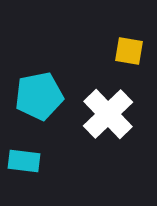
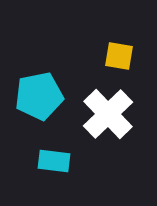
yellow square: moved 10 px left, 5 px down
cyan rectangle: moved 30 px right
